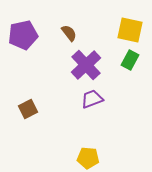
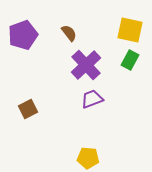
purple pentagon: rotated 8 degrees counterclockwise
